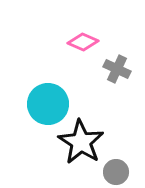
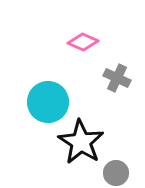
gray cross: moved 9 px down
cyan circle: moved 2 px up
gray circle: moved 1 px down
